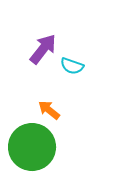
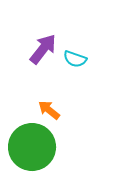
cyan semicircle: moved 3 px right, 7 px up
